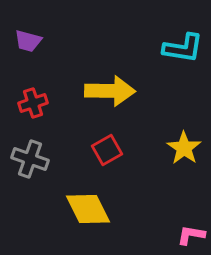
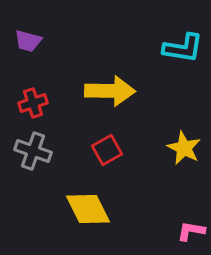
yellow star: rotated 8 degrees counterclockwise
gray cross: moved 3 px right, 8 px up
pink L-shape: moved 4 px up
